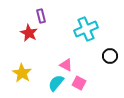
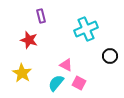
red star: moved 7 px down; rotated 12 degrees counterclockwise
